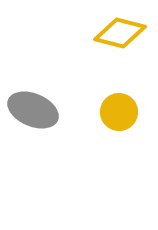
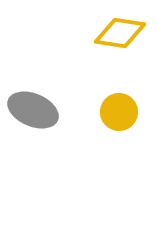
yellow diamond: rotated 6 degrees counterclockwise
